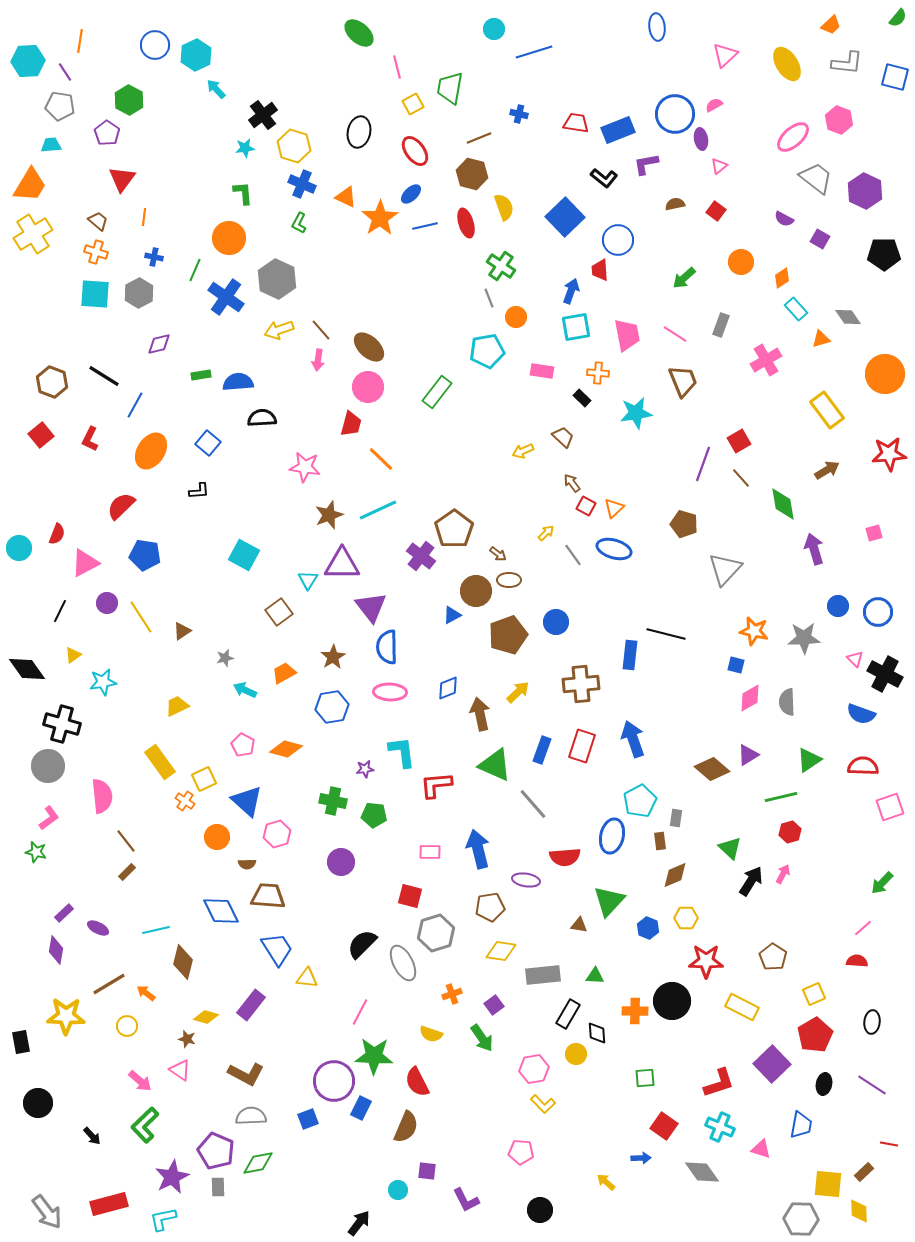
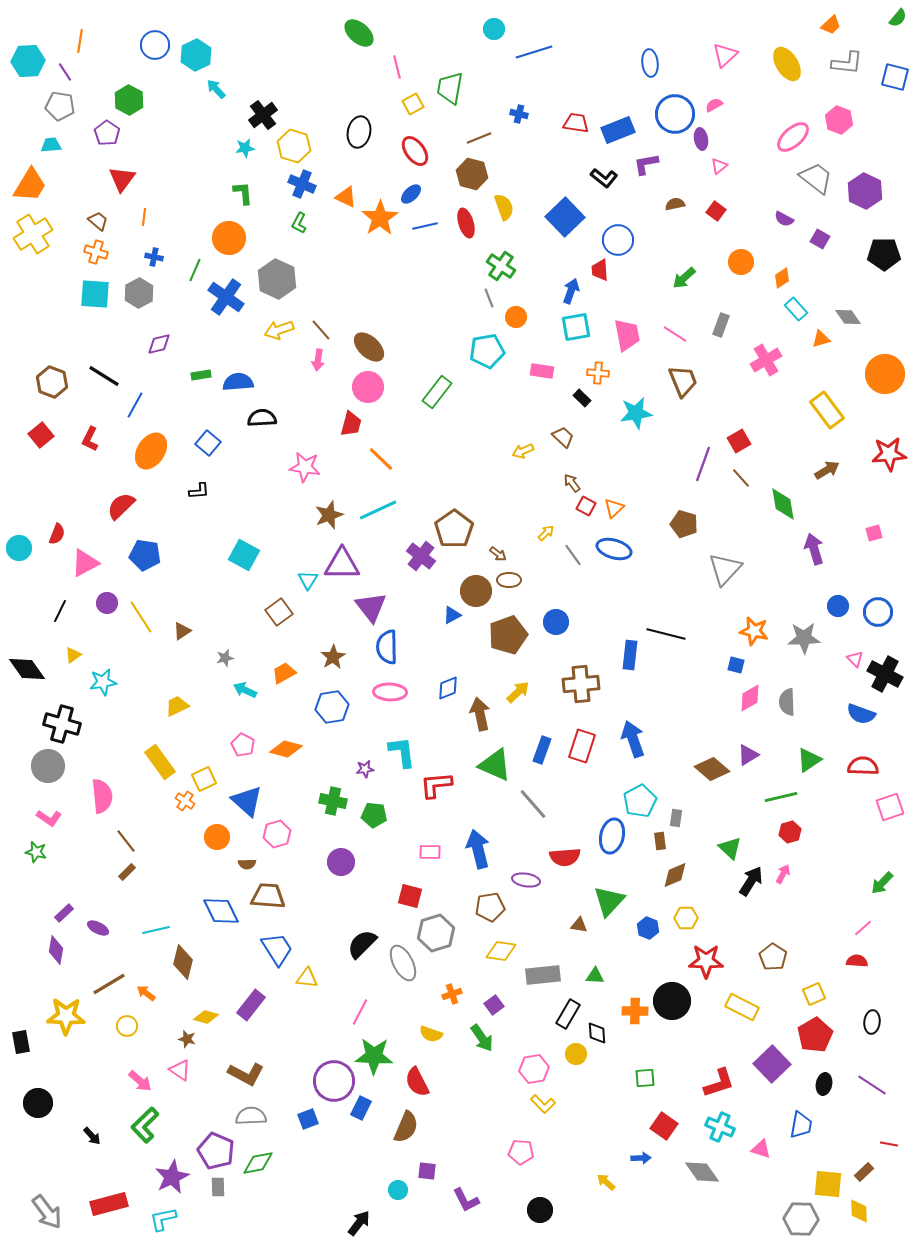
blue ellipse at (657, 27): moved 7 px left, 36 px down
pink L-shape at (49, 818): rotated 70 degrees clockwise
